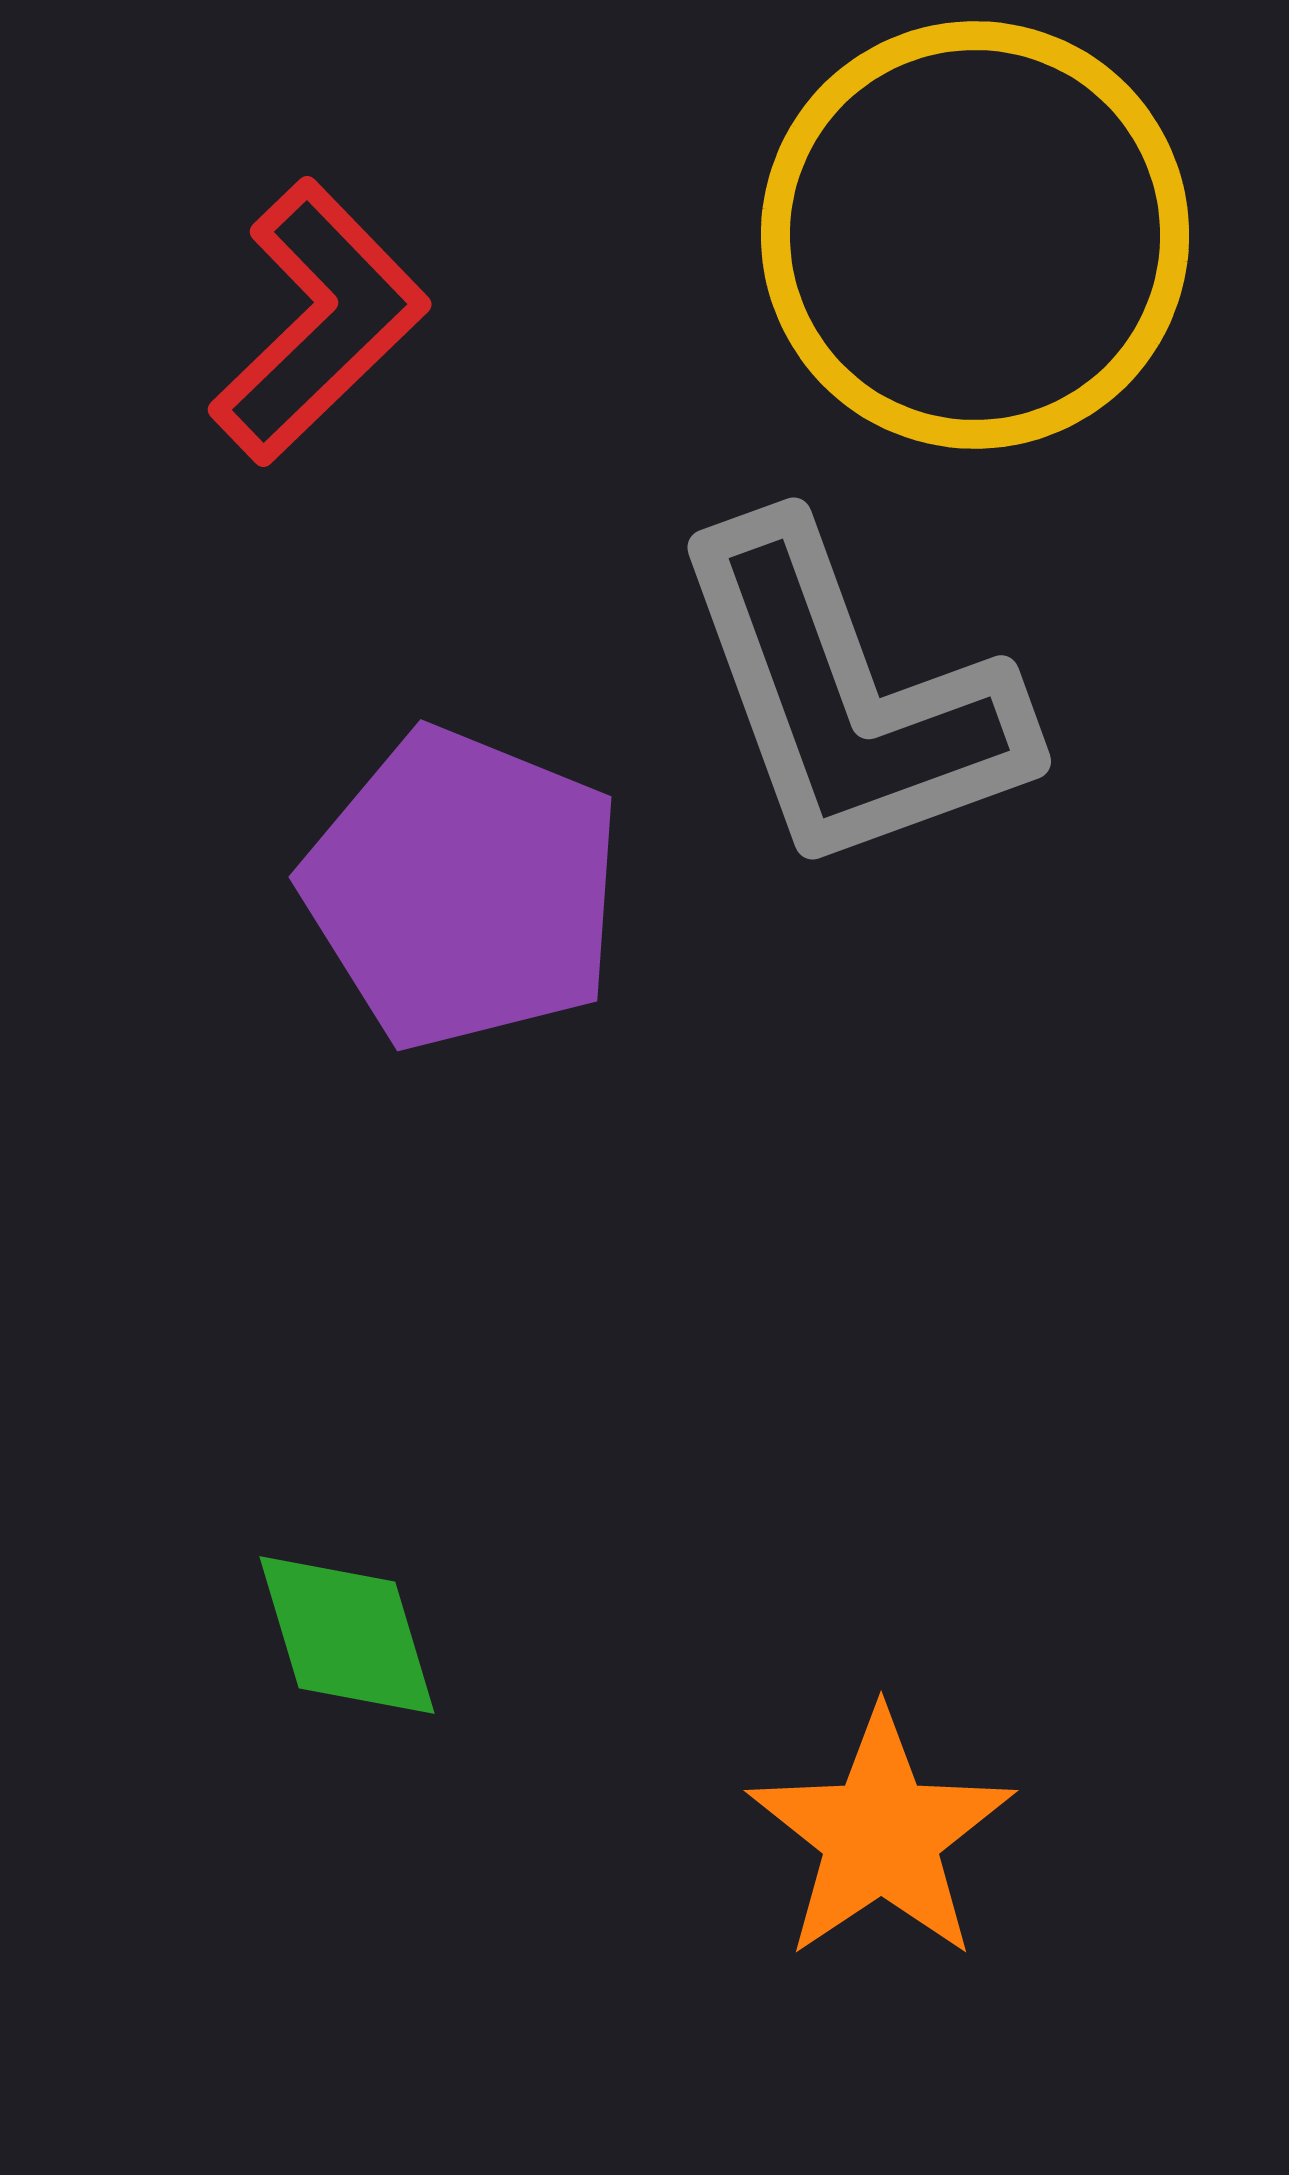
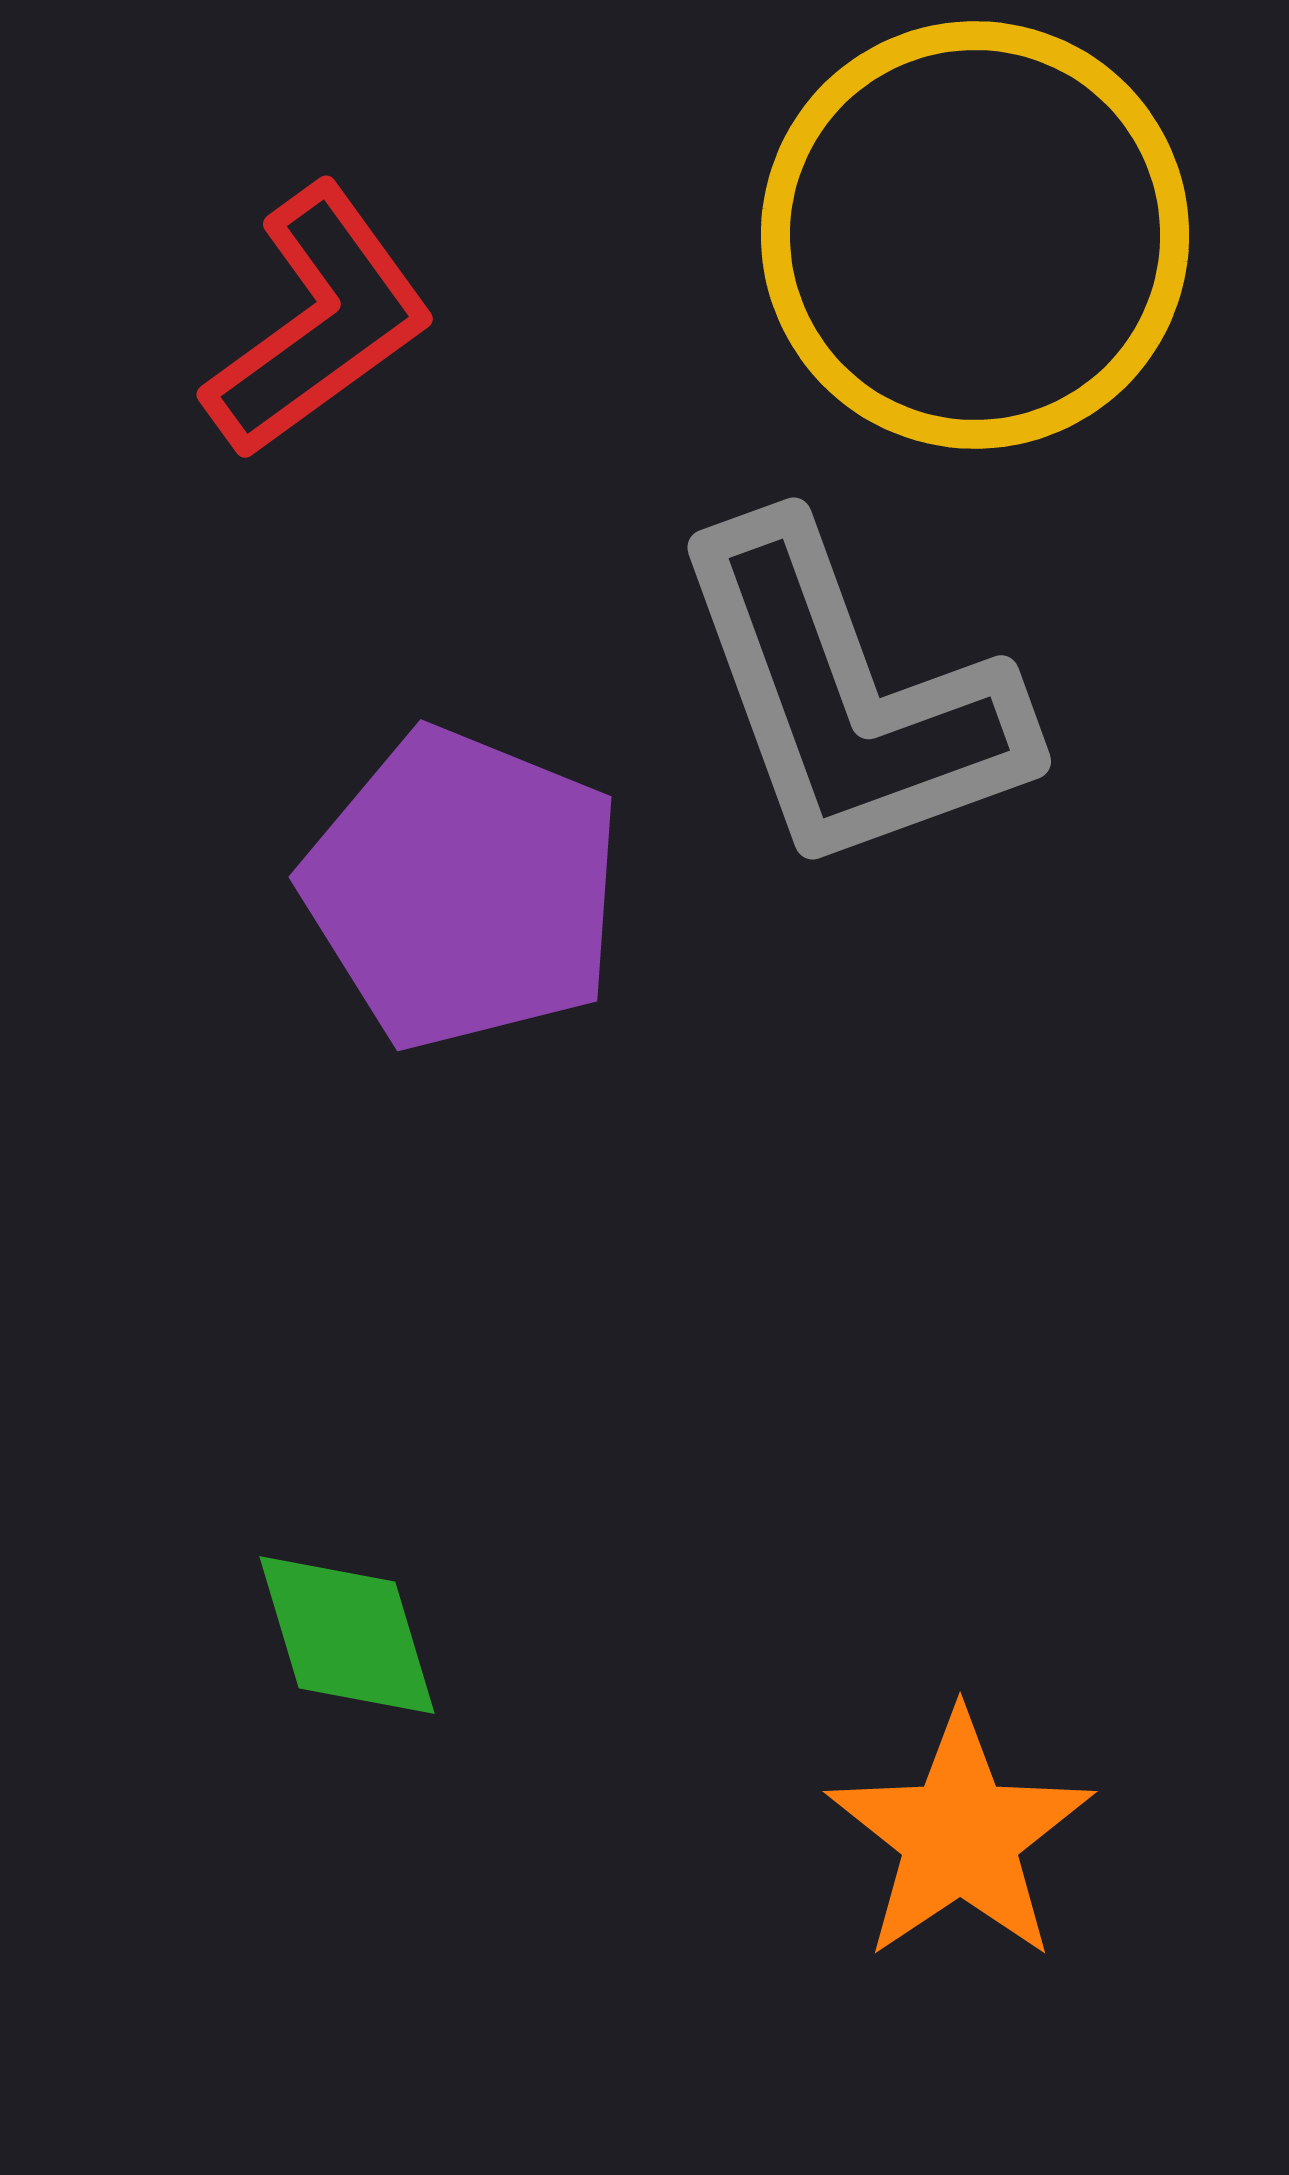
red L-shape: rotated 8 degrees clockwise
orange star: moved 79 px right, 1 px down
